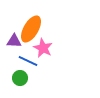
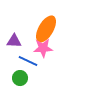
orange ellipse: moved 15 px right
pink star: rotated 30 degrees counterclockwise
